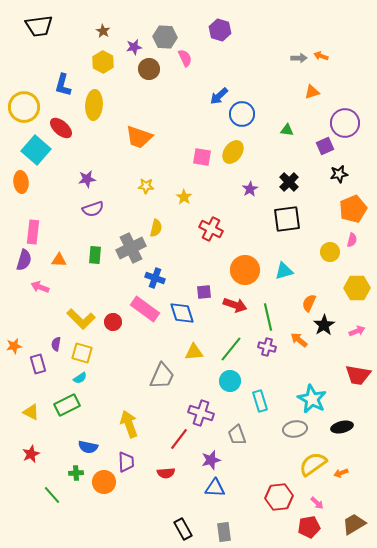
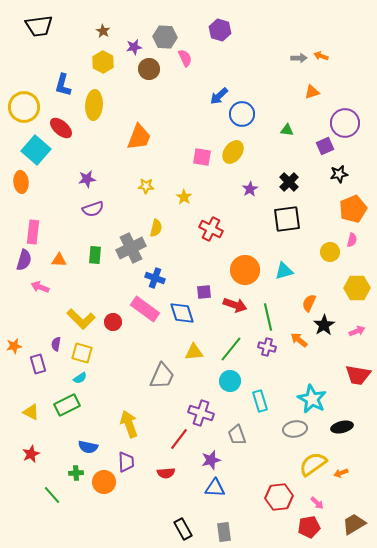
orange trapezoid at (139, 137): rotated 88 degrees counterclockwise
